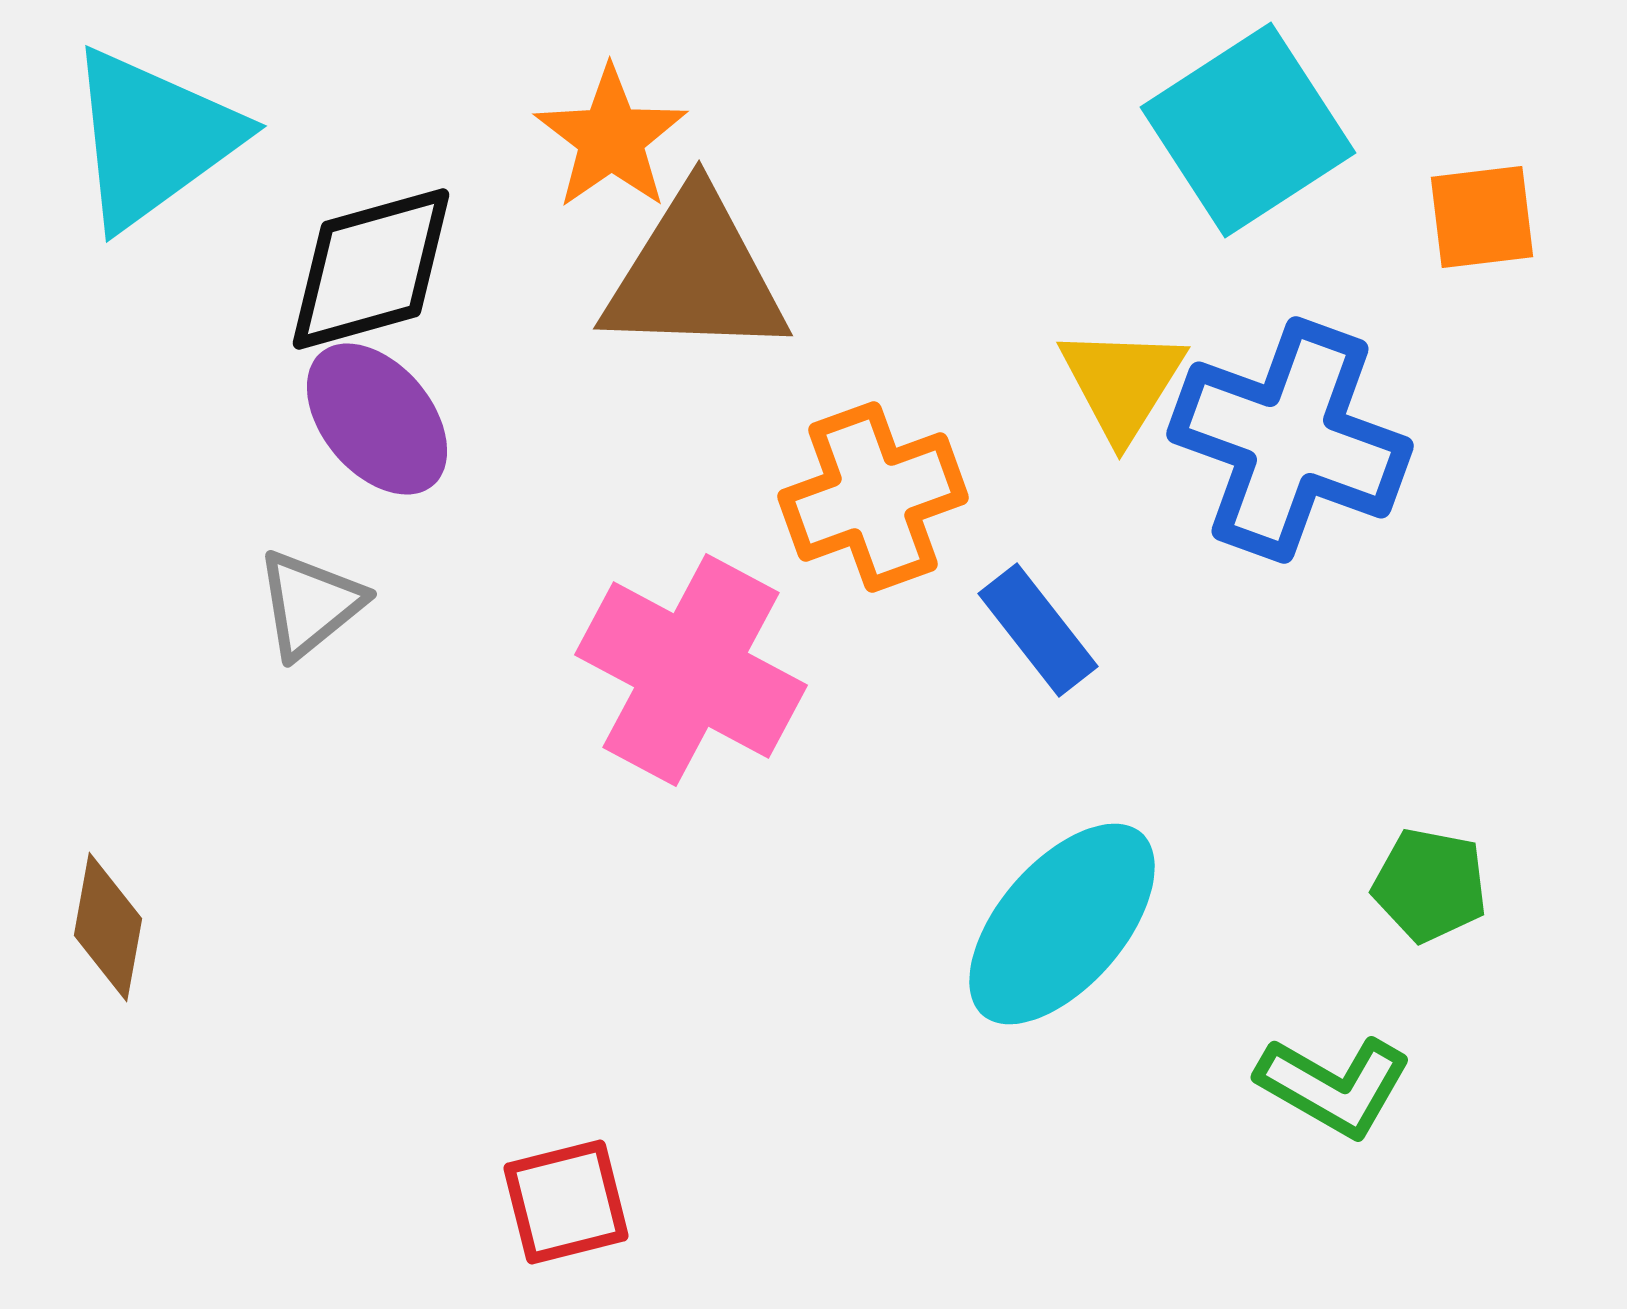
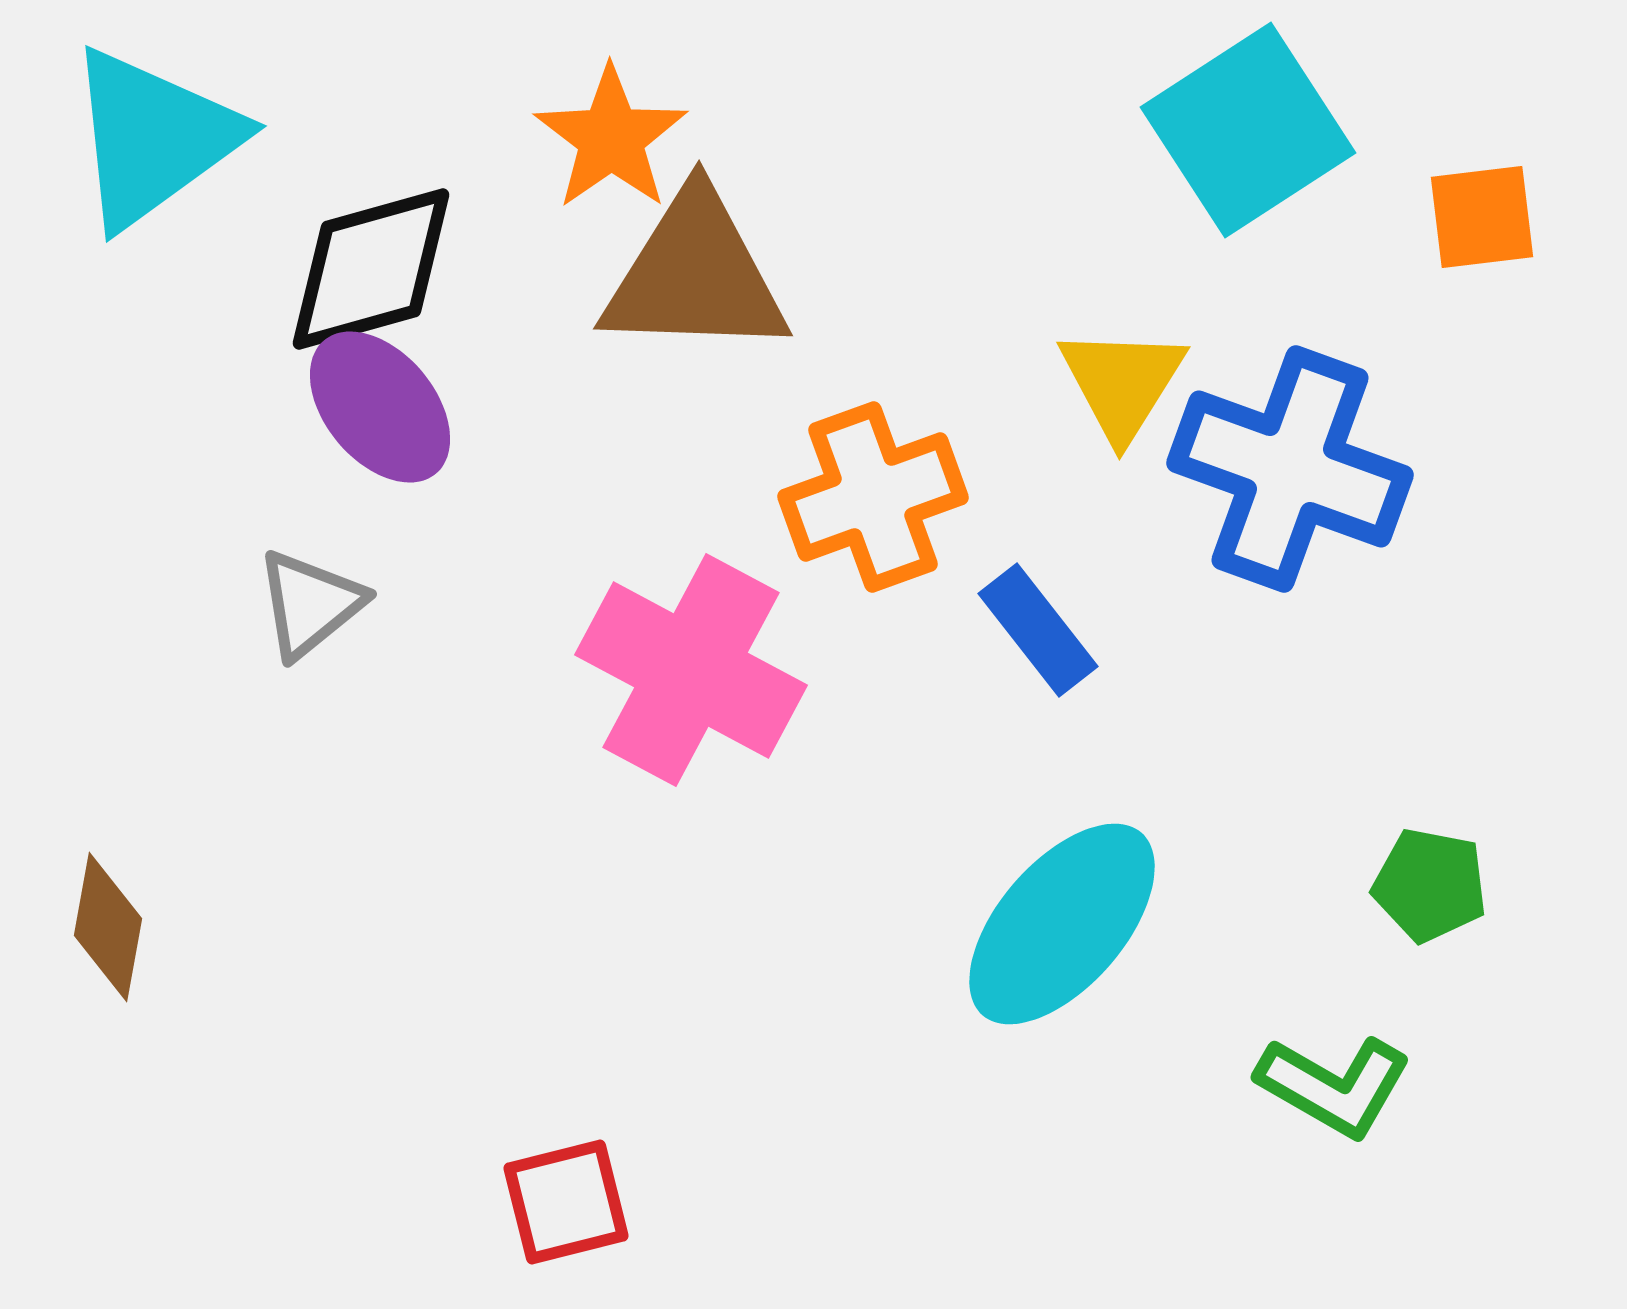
purple ellipse: moved 3 px right, 12 px up
blue cross: moved 29 px down
